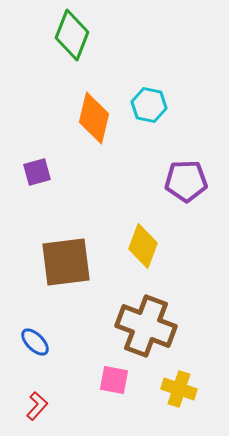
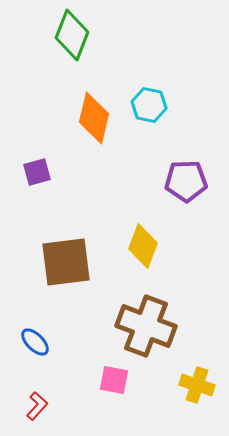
yellow cross: moved 18 px right, 4 px up
